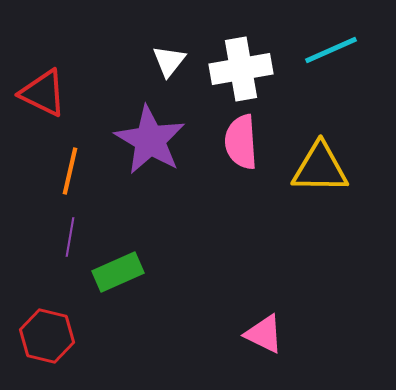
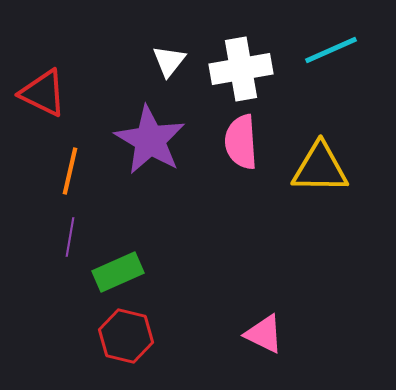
red hexagon: moved 79 px right
